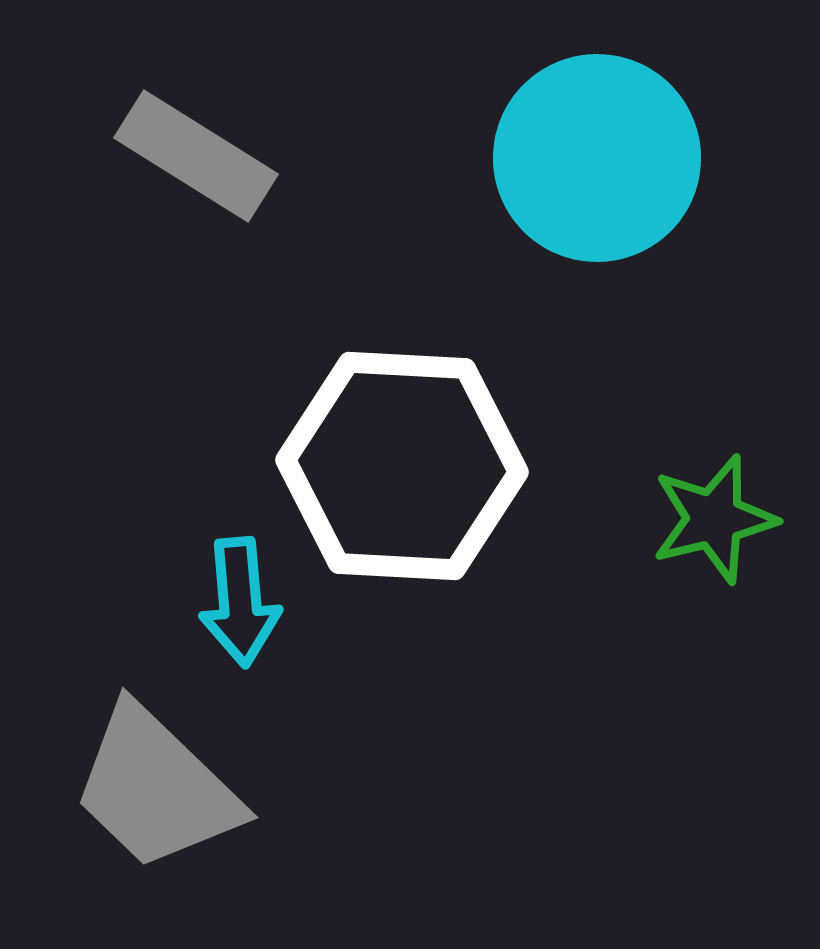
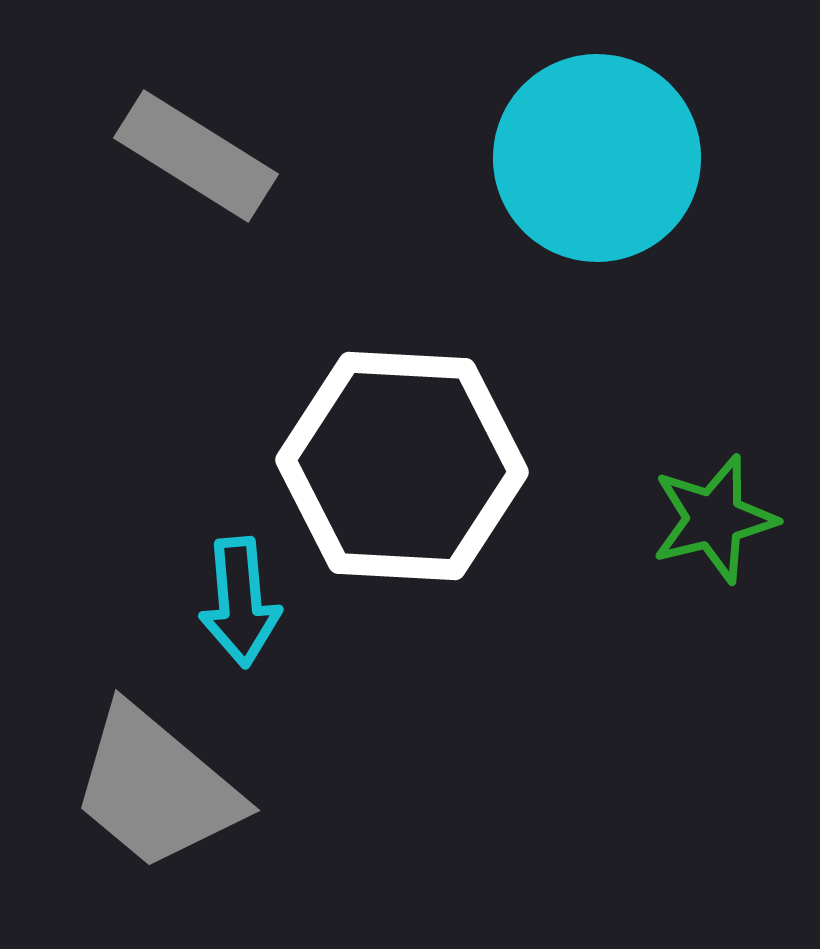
gray trapezoid: rotated 4 degrees counterclockwise
